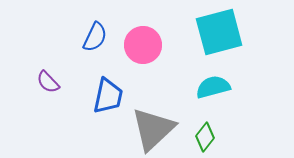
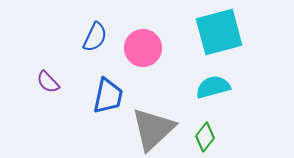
pink circle: moved 3 px down
